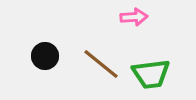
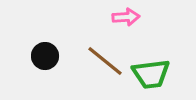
pink arrow: moved 8 px left
brown line: moved 4 px right, 3 px up
